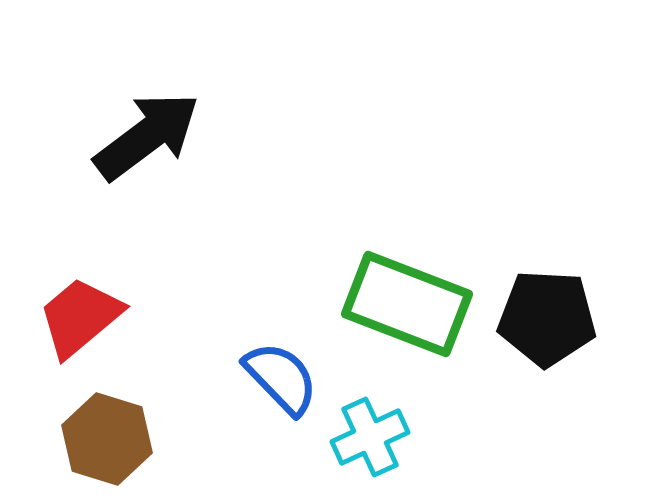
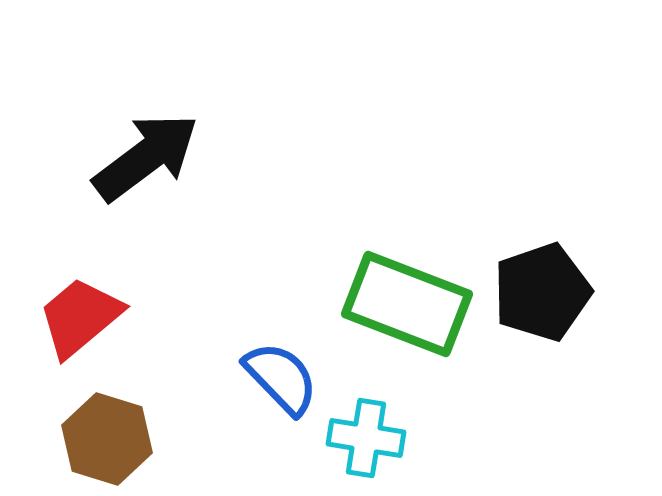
black arrow: moved 1 px left, 21 px down
black pentagon: moved 5 px left, 26 px up; rotated 22 degrees counterclockwise
cyan cross: moved 4 px left, 1 px down; rotated 34 degrees clockwise
